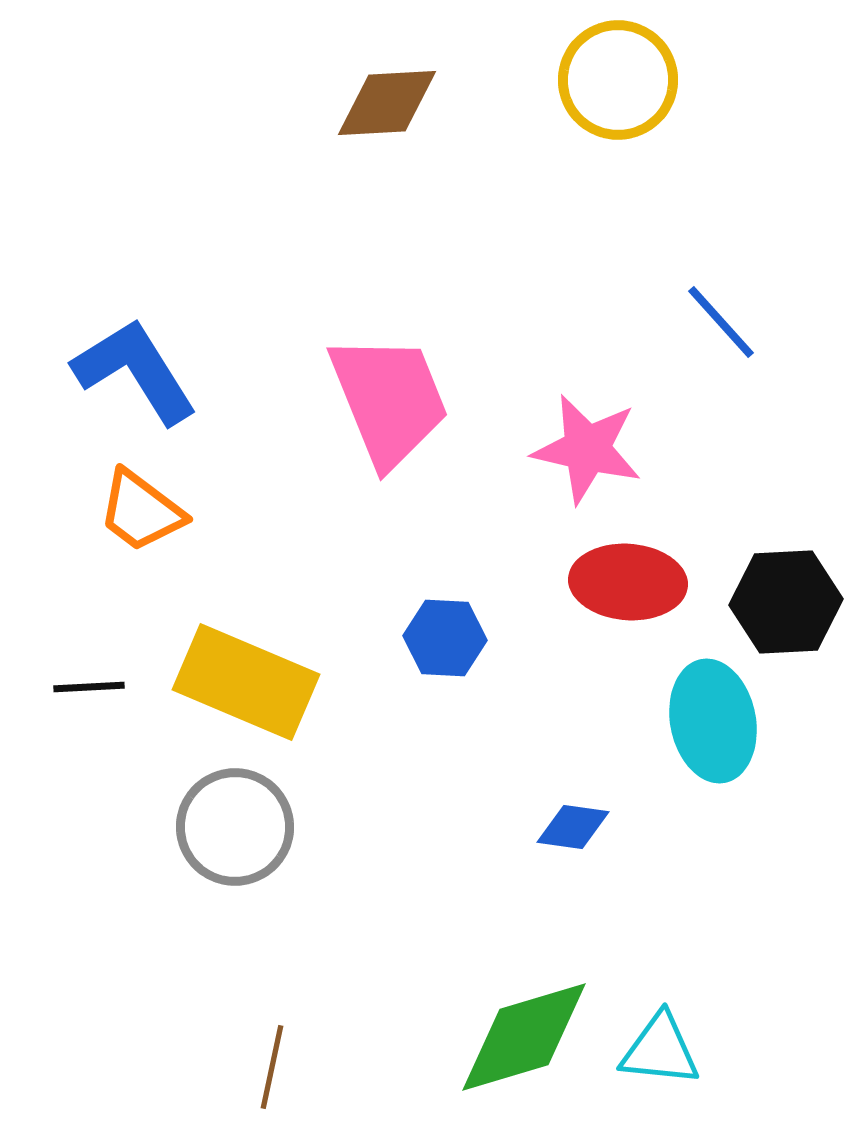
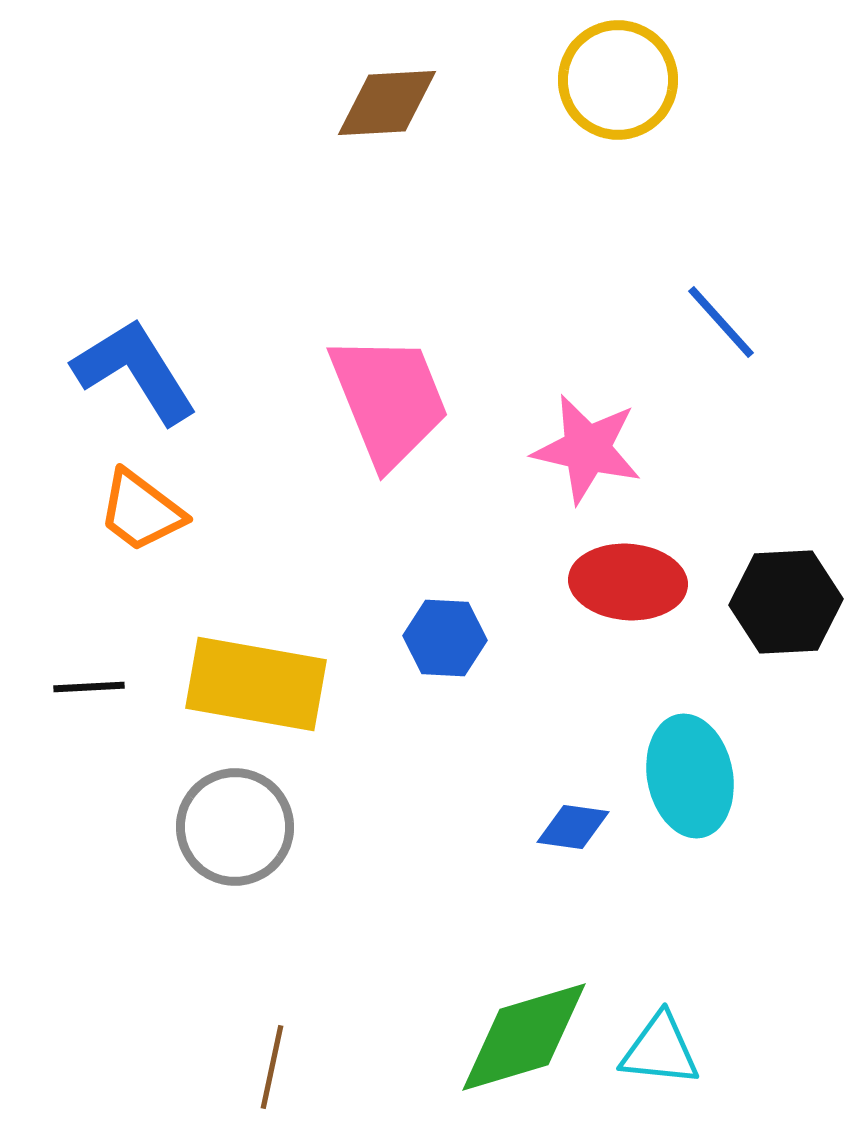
yellow rectangle: moved 10 px right, 2 px down; rotated 13 degrees counterclockwise
cyan ellipse: moved 23 px left, 55 px down
